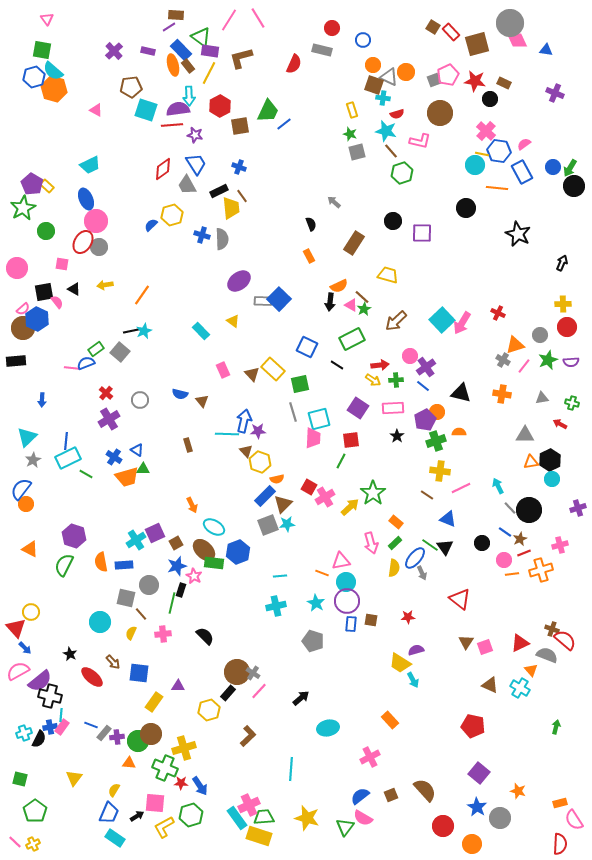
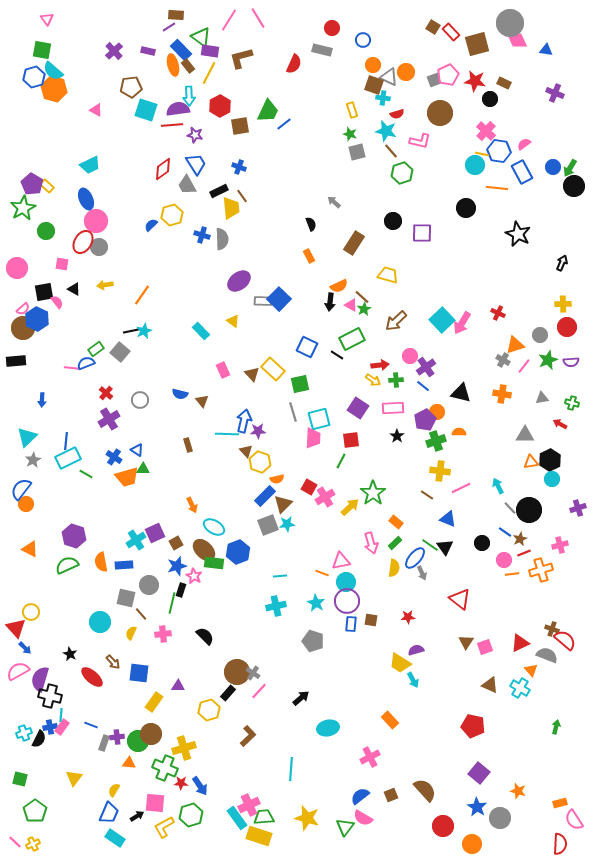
black line at (337, 365): moved 10 px up
green semicircle at (64, 565): moved 3 px right; rotated 40 degrees clockwise
purple semicircle at (40, 681): moved 2 px up; rotated 145 degrees clockwise
gray rectangle at (104, 733): moved 10 px down; rotated 21 degrees counterclockwise
